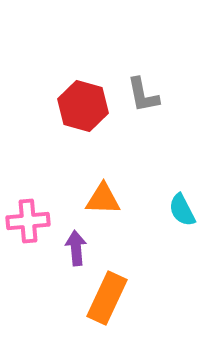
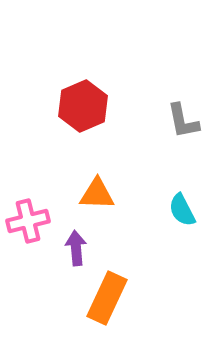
gray L-shape: moved 40 px right, 26 px down
red hexagon: rotated 21 degrees clockwise
orange triangle: moved 6 px left, 5 px up
pink cross: rotated 9 degrees counterclockwise
